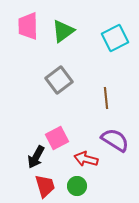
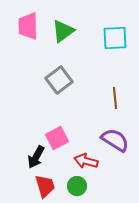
cyan square: rotated 24 degrees clockwise
brown line: moved 9 px right
red arrow: moved 2 px down
